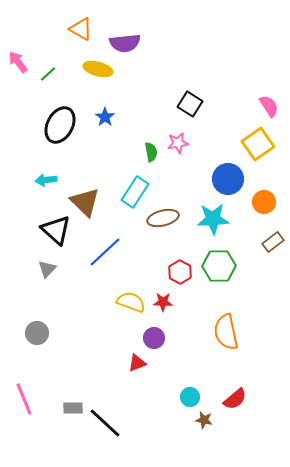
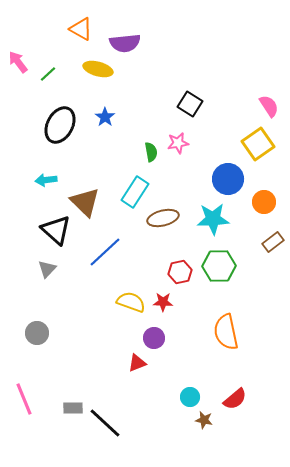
red hexagon: rotated 20 degrees clockwise
